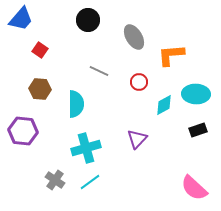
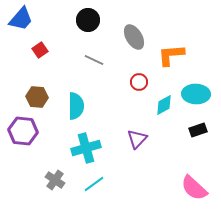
red square: rotated 21 degrees clockwise
gray line: moved 5 px left, 11 px up
brown hexagon: moved 3 px left, 8 px down
cyan semicircle: moved 2 px down
cyan line: moved 4 px right, 2 px down
